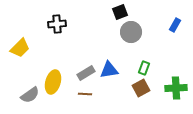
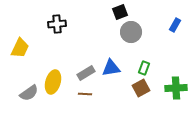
yellow trapezoid: rotated 20 degrees counterclockwise
blue triangle: moved 2 px right, 2 px up
gray semicircle: moved 1 px left, 2 px up
